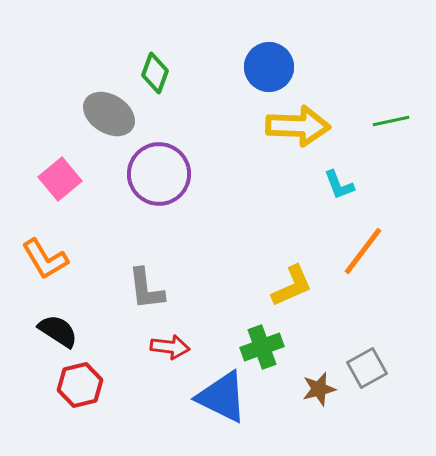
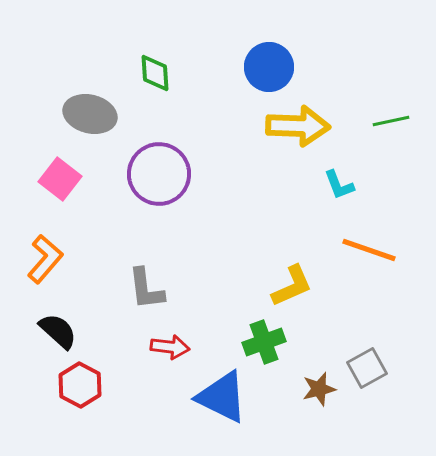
green diamond: rotated 24 degrees counterclockwise
gray ellipse: moved 19 px left; rotated 18 degrees counterclockwise
pink square: rotated 12 degrees counterclockwise
orange line: moved 6 px right, 1 px up; rotated 72 degrees clockwise
orange L-shape: rotated 108 degrees counterclockwise
black semicircle: rotated 9 degrees clockwise
green cross: moved 2 px right, 5 px up
red hexagon: rotated 18 degrees counterclockwise
